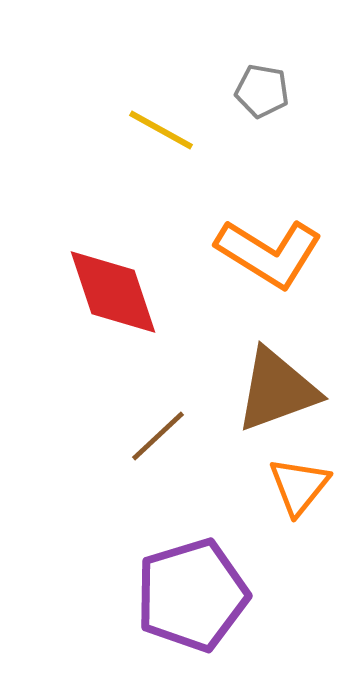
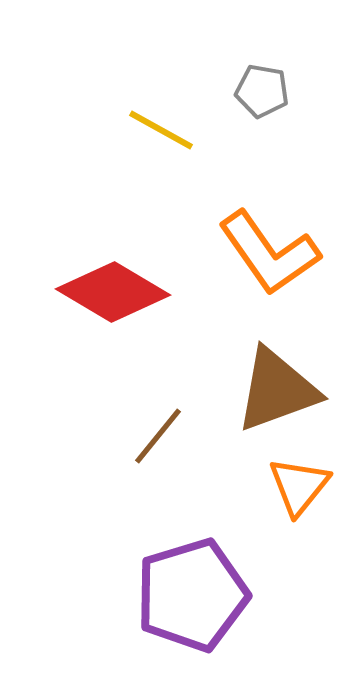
orange L-shape: rotated 23 degrees clockwise
red diamond: rotated 41 degrees counterclockwise
brown line: rotated 8 degrees counterclockwise
